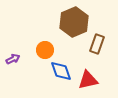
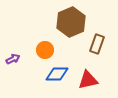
brown hexagon: moved 3 px left
blue diamond: moved 4 px left, 3 px down; rotated 70 degrees counterclockwise
